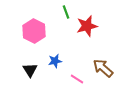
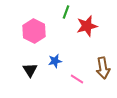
green line: rotated 40 degrees clockwise
brown arrow: rotated 140 degrees counterclockwise
